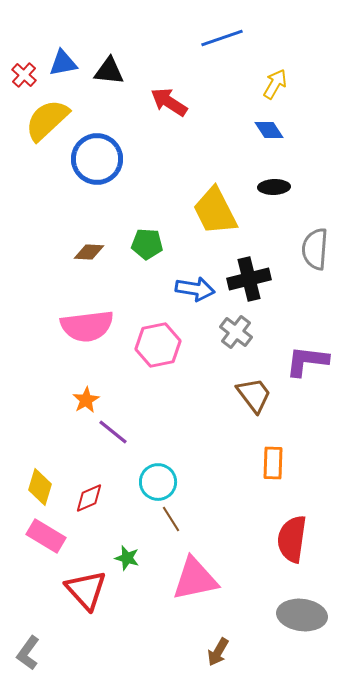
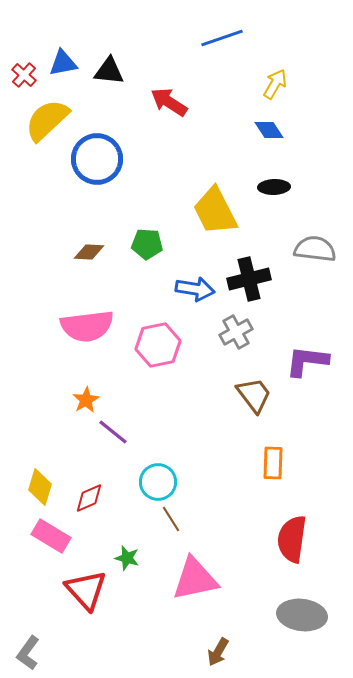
gray semicircle: rotated 93 degrees clockwise
gray cross: rotated 24 degrees clockwise
pink rectangle: moved 5 px right
